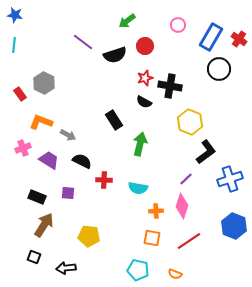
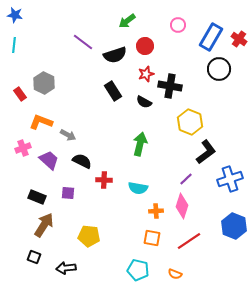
red star at (145, 78): moved 1 px right, 4 px up
black rectangle at (114, 120): moved 1 px left, 29 px up
purple trapezoid at (49, 160): rotated 10 degrees clockwise
